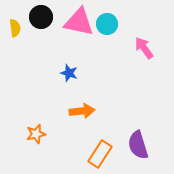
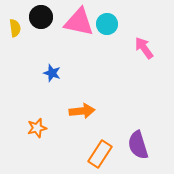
blue star: moved 17 px left
orange star: moved 1 px right, 6 px up
